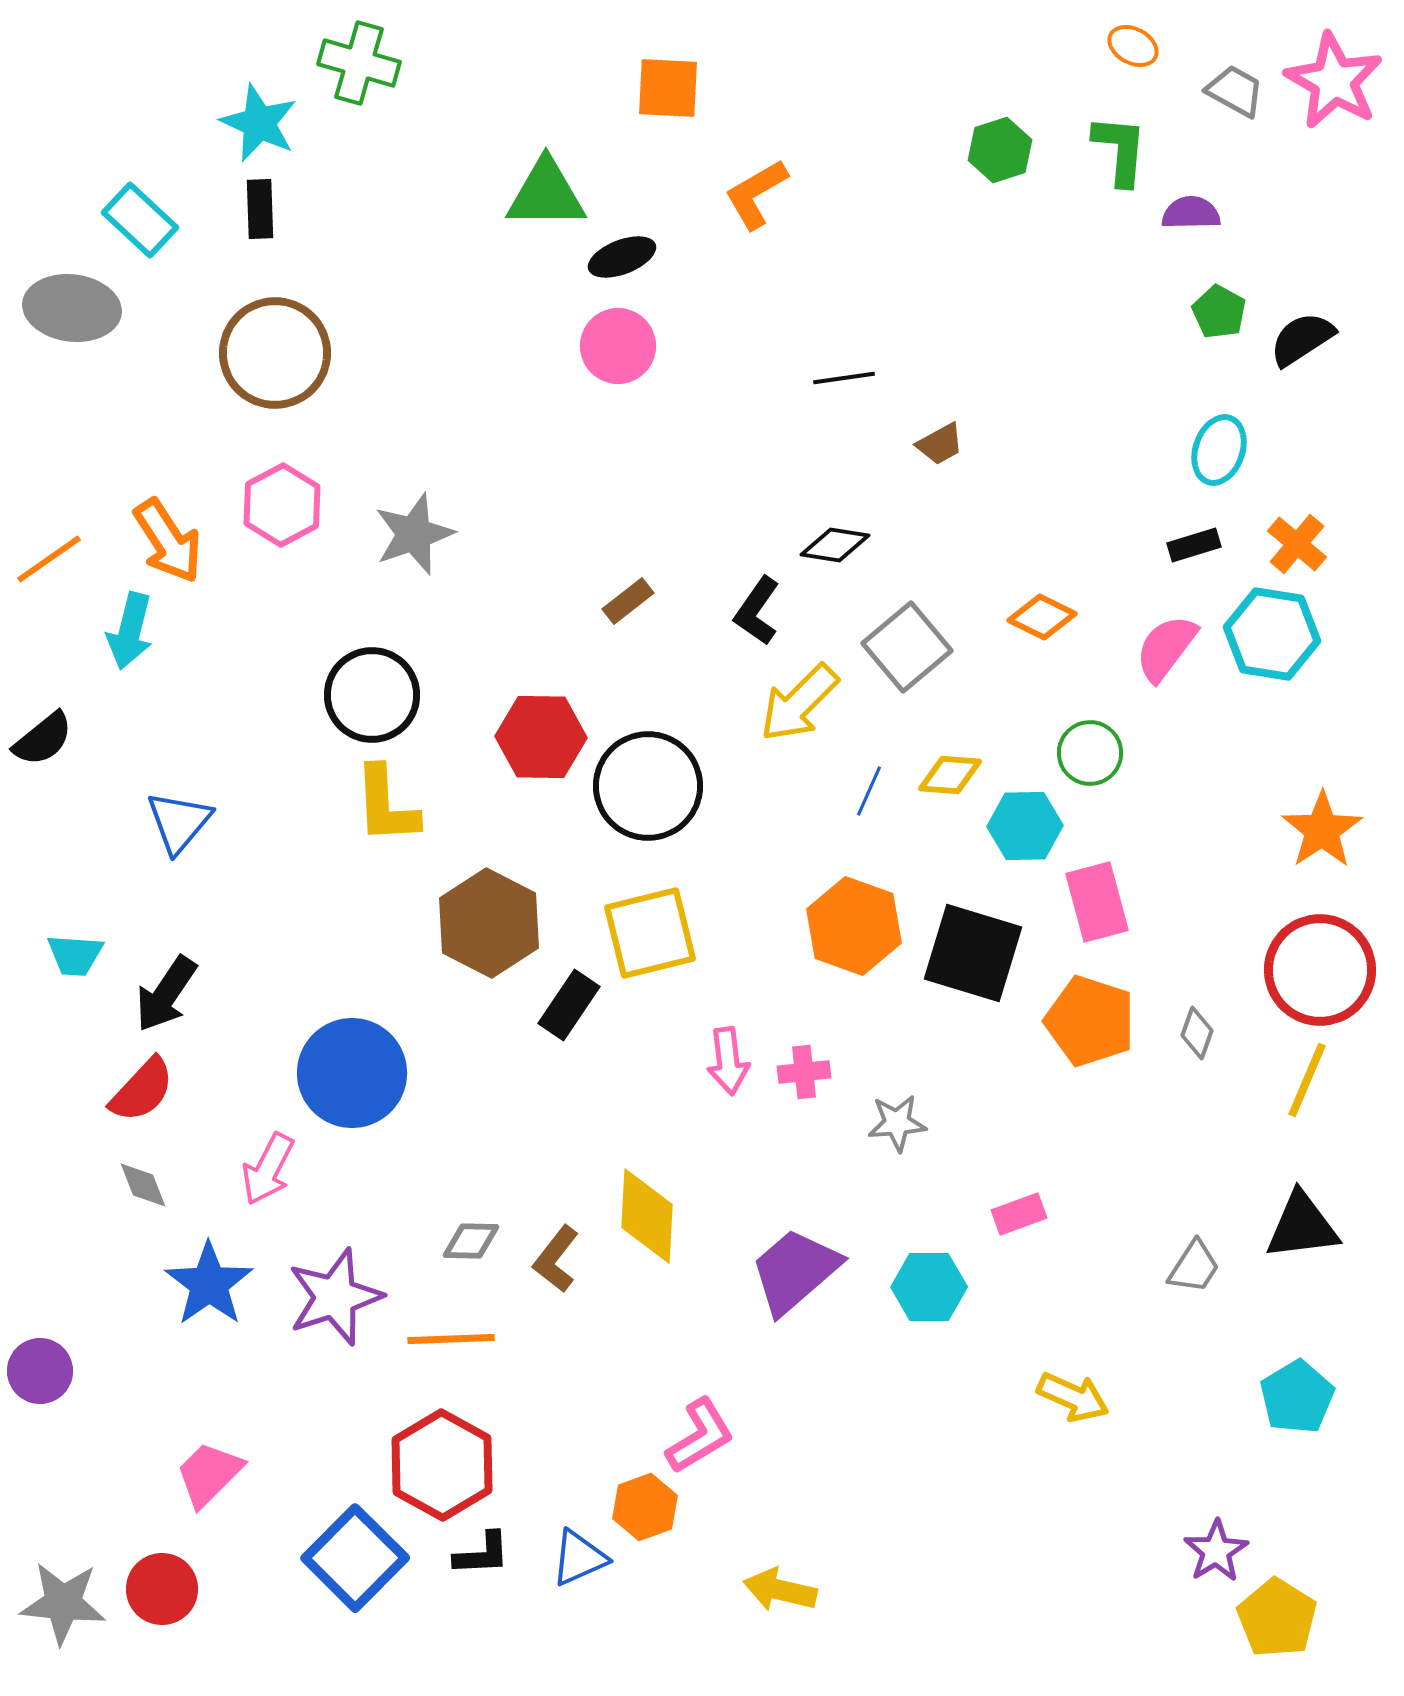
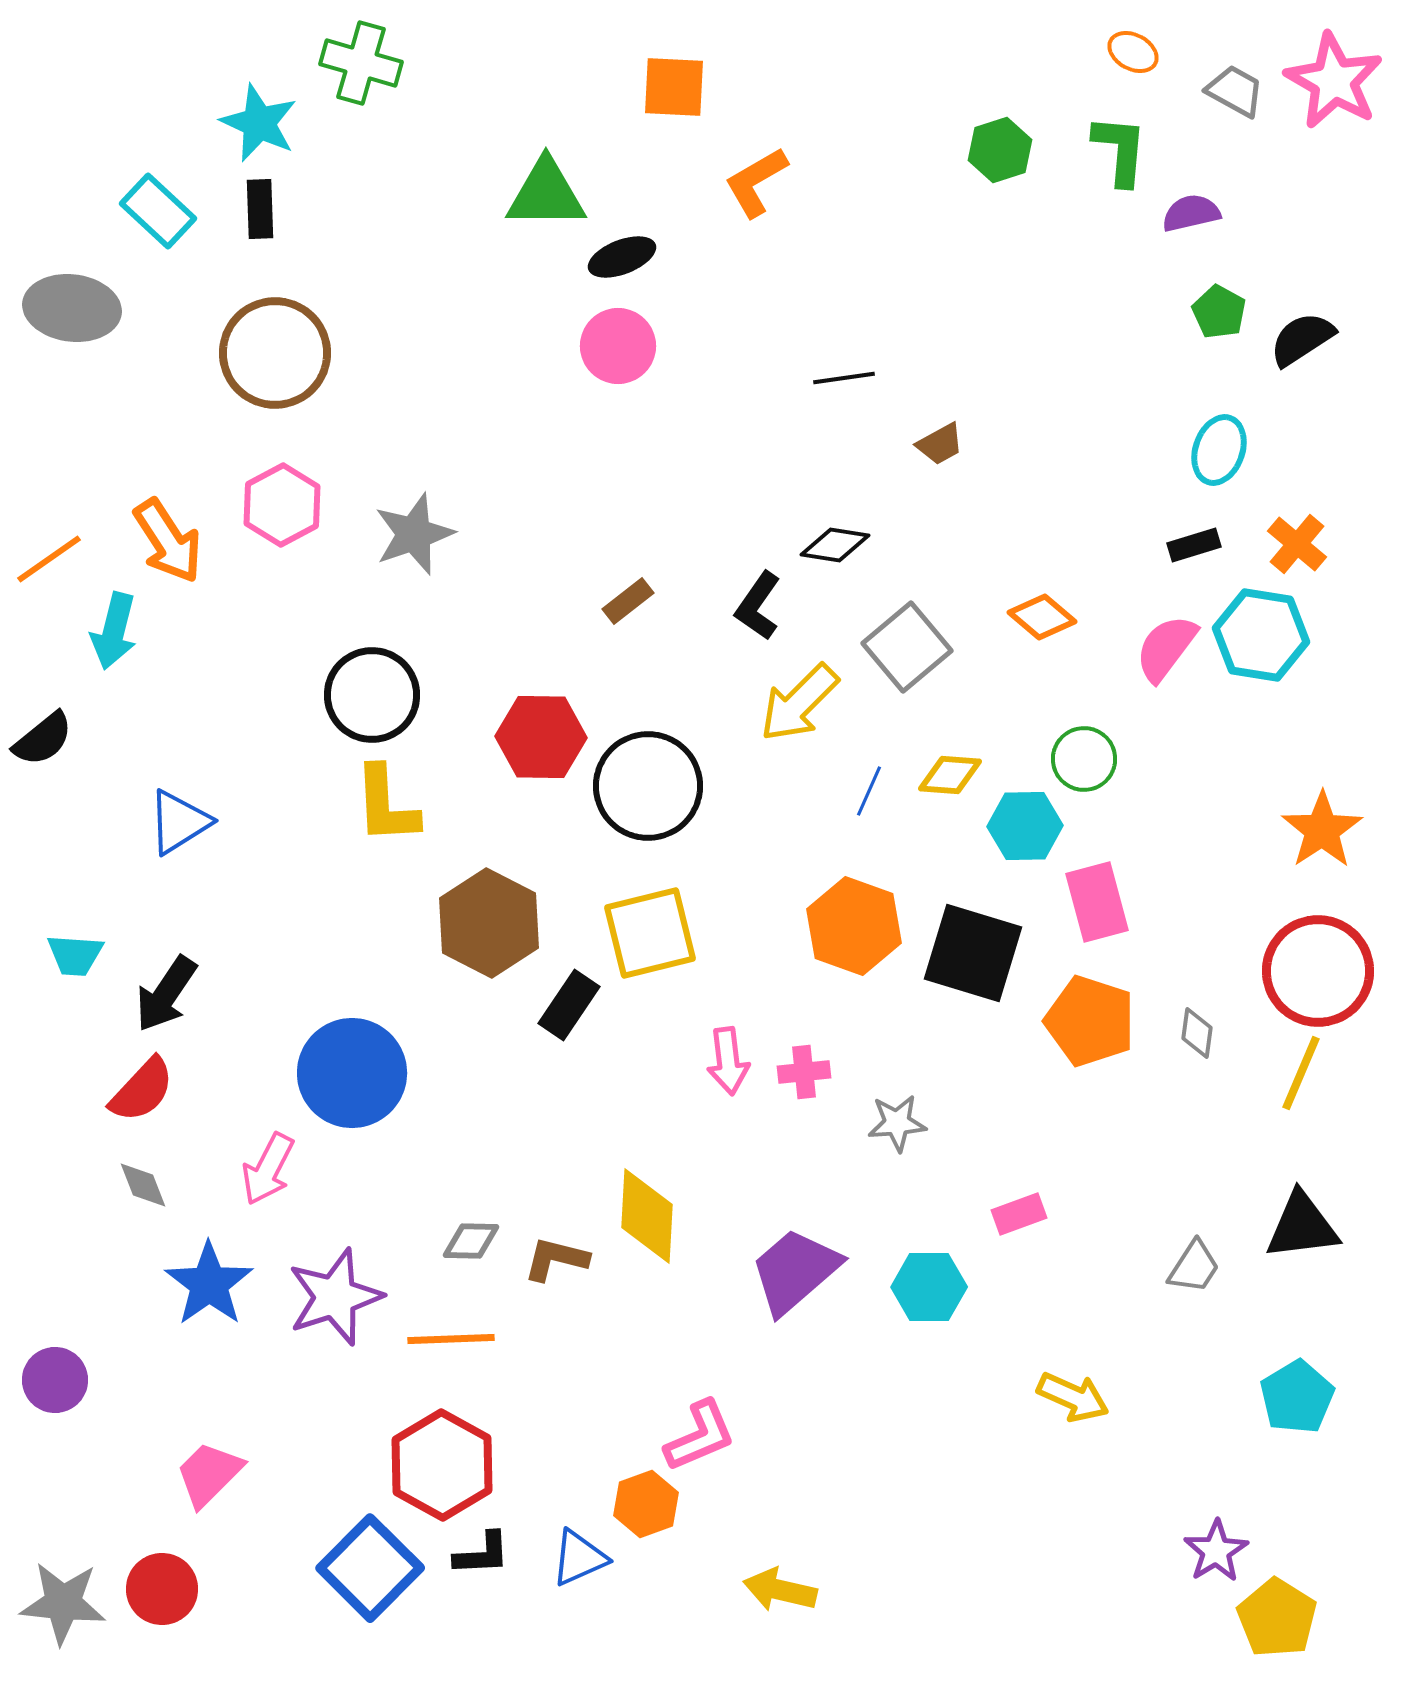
orange ellipse at (1133, 46): moved 6 px down
green cross at (359, 63): moved 2 px right
orange square at (668, 88): moved 6 px right, 1 px up
orange L-shape at (756, 194): moved 12 px up
purple semicircle at (1191, 213): rotated 12 degrees counterclockwise
cyan rectangle at (140, 220): moved 18 px right, 9 px up
black L-shape at (757, 611): moved 1 px right, 5 px up
orange diamond at (1042, 617): rotated 14 degrees clockwise
cyan arrow at (130, 631): moved 16 px left
cyan hexagon at (1272, 634): moved 11 px left, 1 px down
green circle at (1090, 753): moved 6 px left, 6 px down
blue triangle at (179, 822): rotated 18 degrees clockwise
red circle at (1320, 970): moved 2 px left, 1 px down
gray diamond at (1197, 1033): rotated 12 degrees counterclockwise
yellow line at (1307, 1080): moved 6 px left, 7 px up
brown L-shape at (556, 1259): rotated 66 degrees clockwise
purple circle at (40, 1371): moved 15 px right, 9 px down
pink L-shape at (700, 1436): rotated 8 degrees clockwise
orange hexagon at (645, 1507): moved 1 px right, 3 px up
blue square at (355, 1558): moved 15 px right, 10 px down
